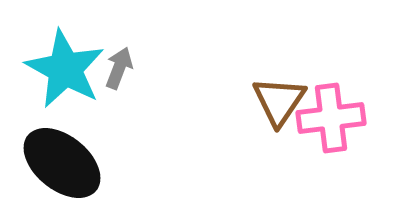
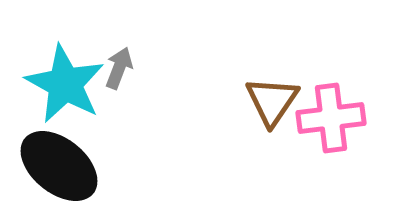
cyan star: moved 15 px down
brown triangle: moved 7 px left
black ellipse: moved 3 px left, 3 px down
